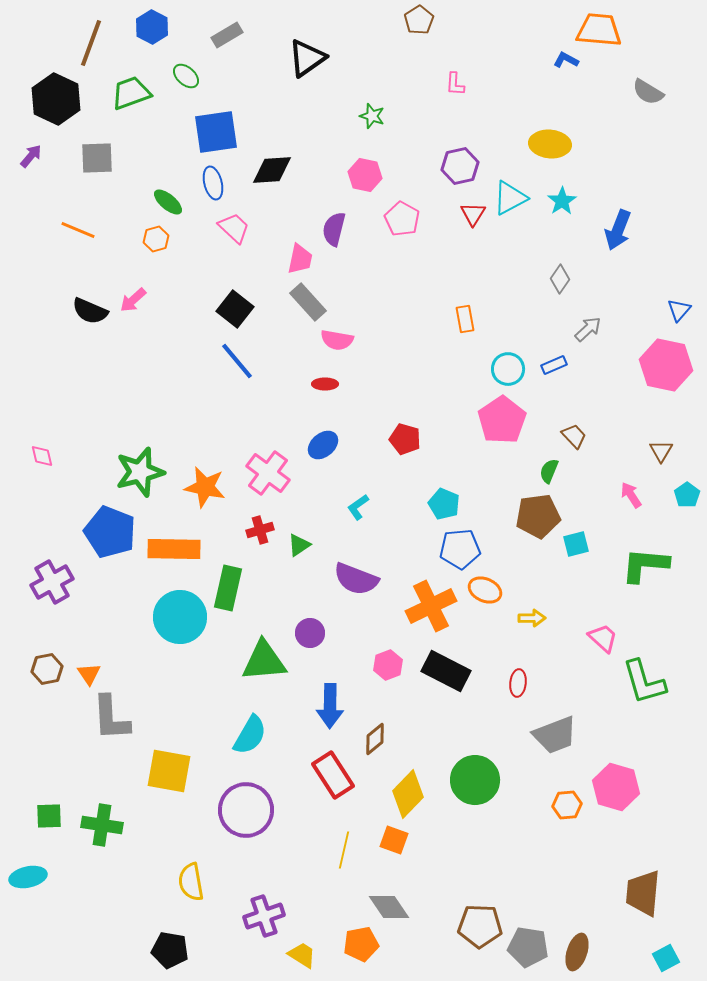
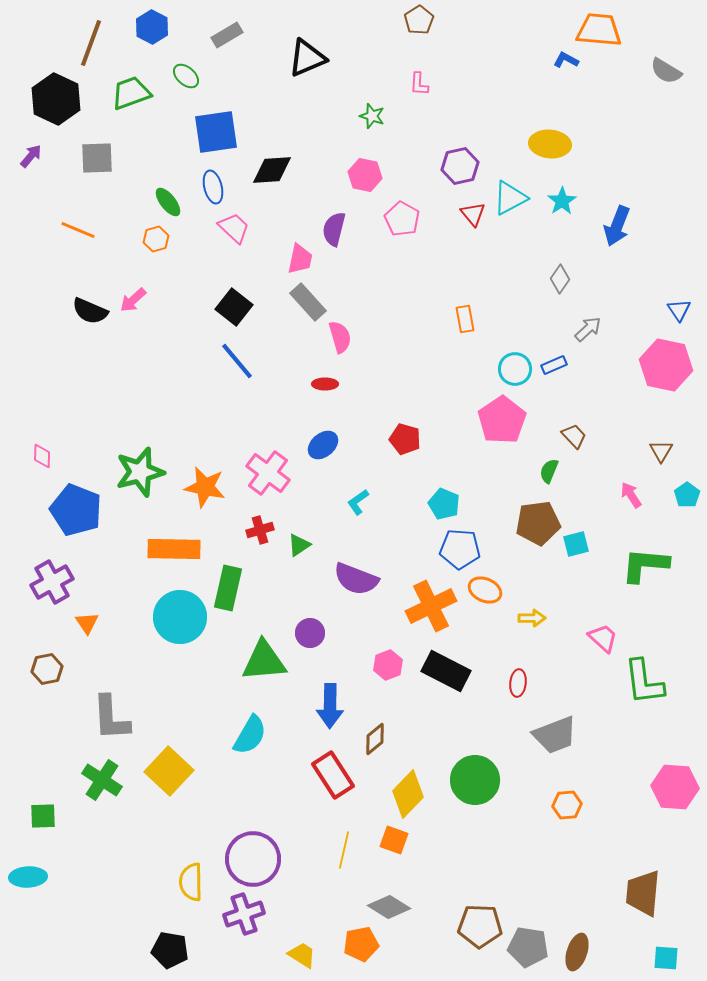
black triangle at (307, 58): rotated 12 degrees clockwise
pink L-shape at (455, 84): moved 36 px left
gray semicircle at (648, 92): moved 18 px right, 21 px up
blue ellipse at (213, 183): moved 4 px down
green ellipse at (168, 202): rotated 12 degrees clockwise
red triangle at (473, 214): rotated 12 degrees counterclockwise
blue arrow at (618, 230): moved 1 px left, 4 px up
black square at (235, 309): moved 1 px left, 2 px up
blue triangle at (679, 310): rotated 15 degrees counterclockwise
pink semicircle at (337, 340): moved 3 px right, 3 px up; rotated 116 degrees counterclockwise
cyan circle at (508, 369): moved 7 px right
pink diamond at (42, 456): rotated 15 degrees clockwise
cyan L-shape at (358, 507): moved 5 px up
brown pentagon at (538, 516): moved 7 px down
blue pentagon at (110, 532): moved 34 px left, 22 px up
blue pentagon at (460, 549): rotated 9 degrees clockwise
orange triangle at (89, 674): moved 2 px left, 51 px up
green L-shape at (644, 682): rotated 9 degrees clockwise
yellow square at (169, 771): rotated 33 degrees clockwise
pink hexagon at (616, 787): moved 59 px right; rotated 12 degrees counterclockwise
purple circle at (246, 810): moved 7 px right, 49 px down
green square at (49, 816): moved 6 px left
green cross at (102, 825): moved 45 px up; rotated 24 degrees clockwise
cyan ellipse at (28, 877): rotated 9 degrees clockwise
yellow semicircle at (191, 882): rotated 9 degrees clockwise
gray diamond at (389, 907): rotated 24 degrees counterclockwise
purple cross at (264, 916): moved 20 px left, 2 px up
cyan square at (666, 958): rotated 32 degrees clockwise
